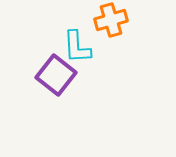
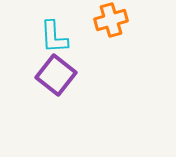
cyan L-shape: moved 23 px left, 10 px up
